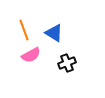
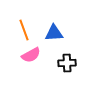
blue triangle: rotated 36 degrees counterclockwise
black cross: rotated 18 degrees clockwise
